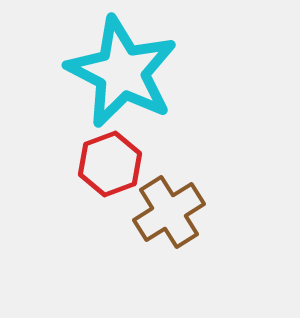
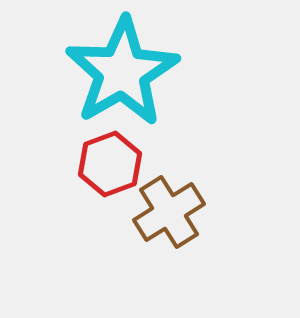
cyan star: rotated 15 degrees clockwise
